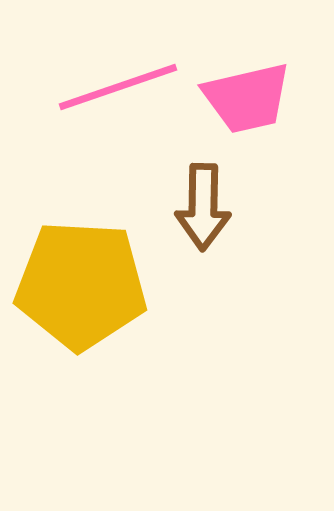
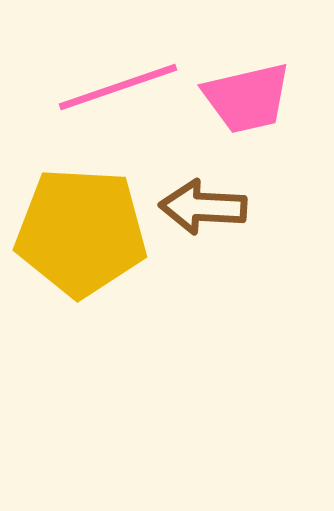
brown arrow: rotated 92 degrees clockwise
yellow pentagon: moved 53 px up
